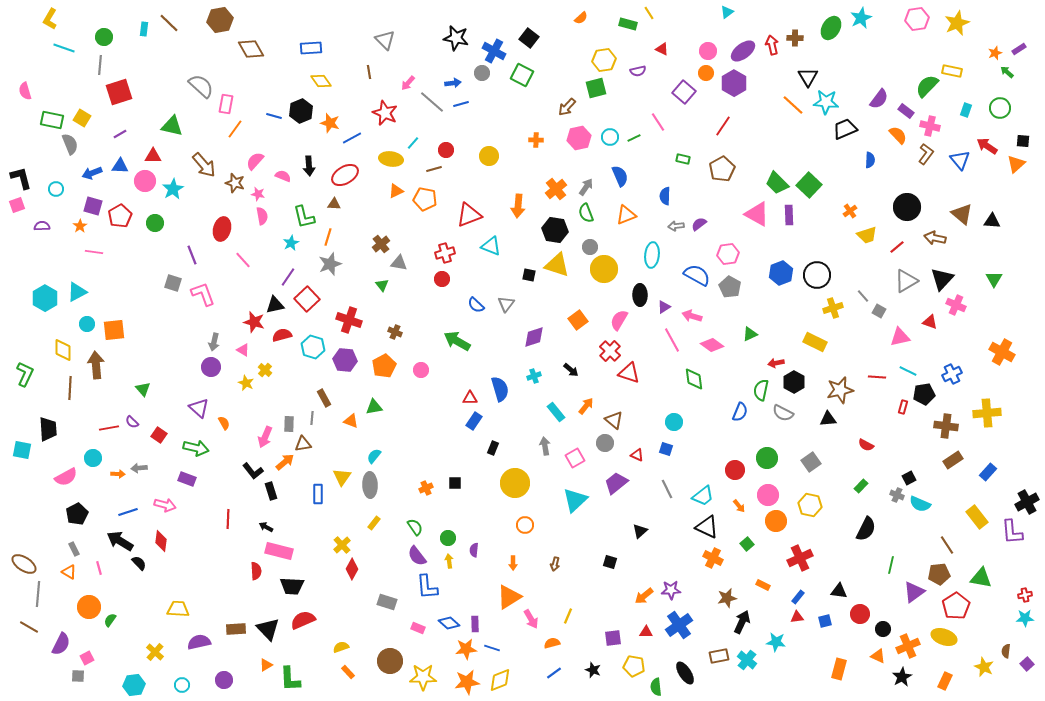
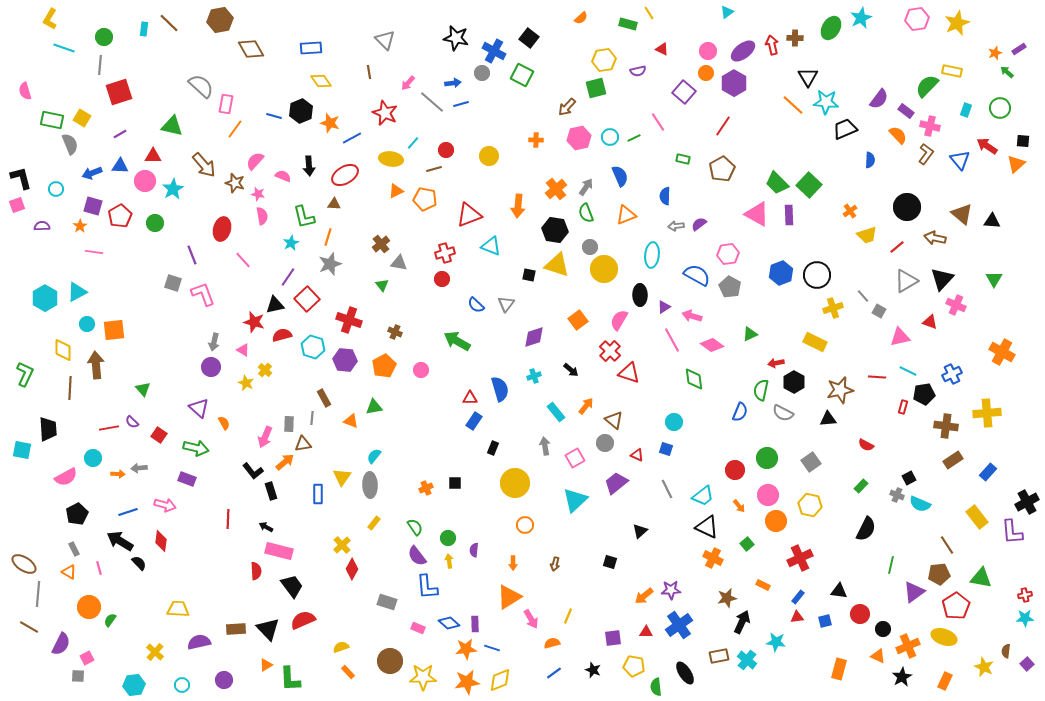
black trapezoid at (292, 586): rotated 130 degrees counterclockwise
